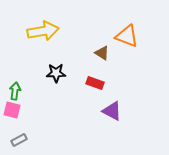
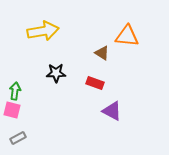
orange triangle: rotated 15 degrees counterclockwise
gray rectangle: moved 1 px left, 2 px up
